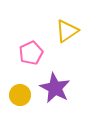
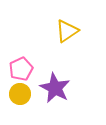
pink pentagon: moved 10 px left, 16 px down
yellow circle: moved 1 px up
